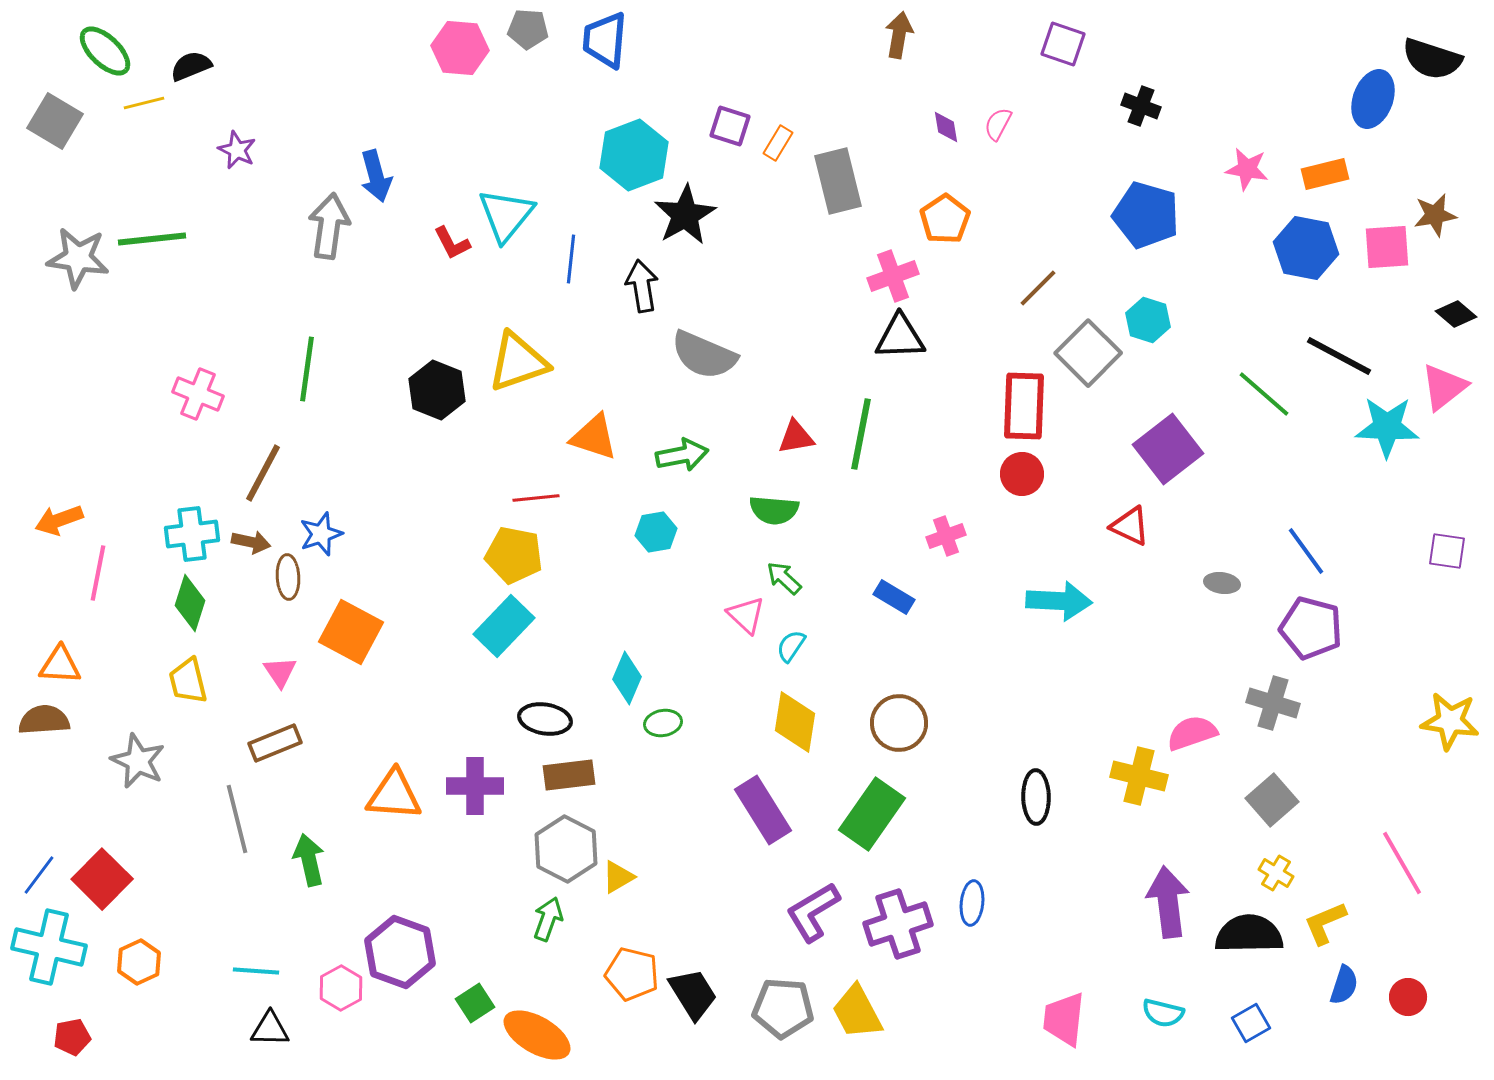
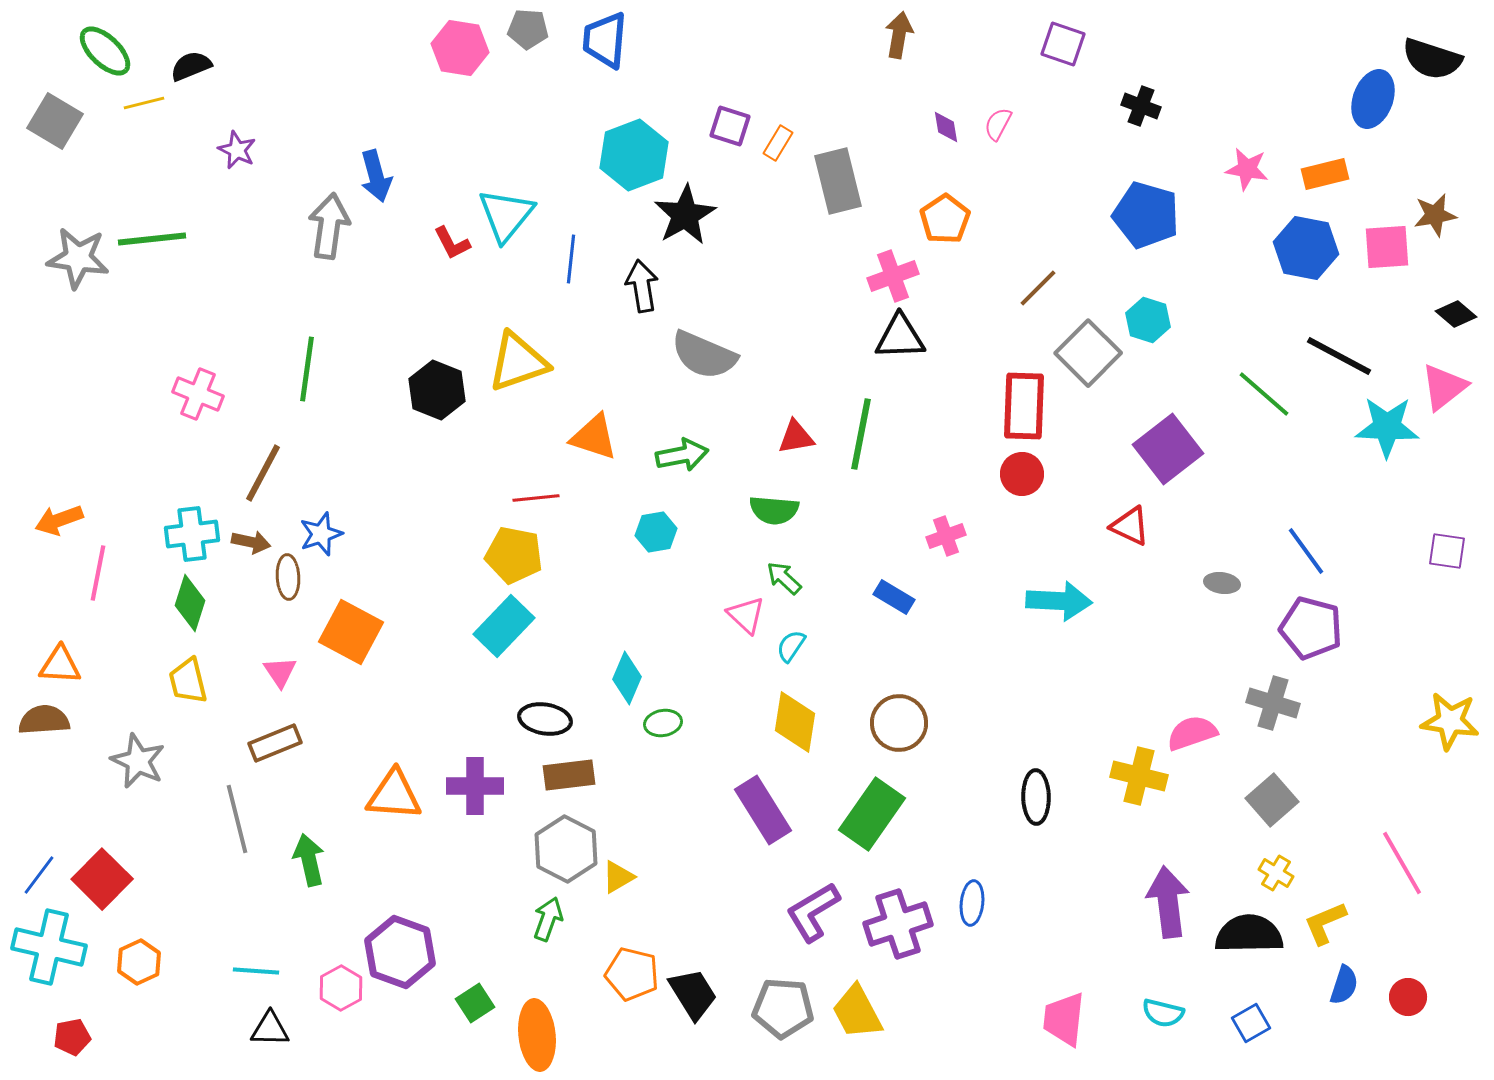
pink hexagon at (460, 48): rotated 4 degrees clockwise
orange ellipse at (537, 1035): rotated 54 degrees clockwise
